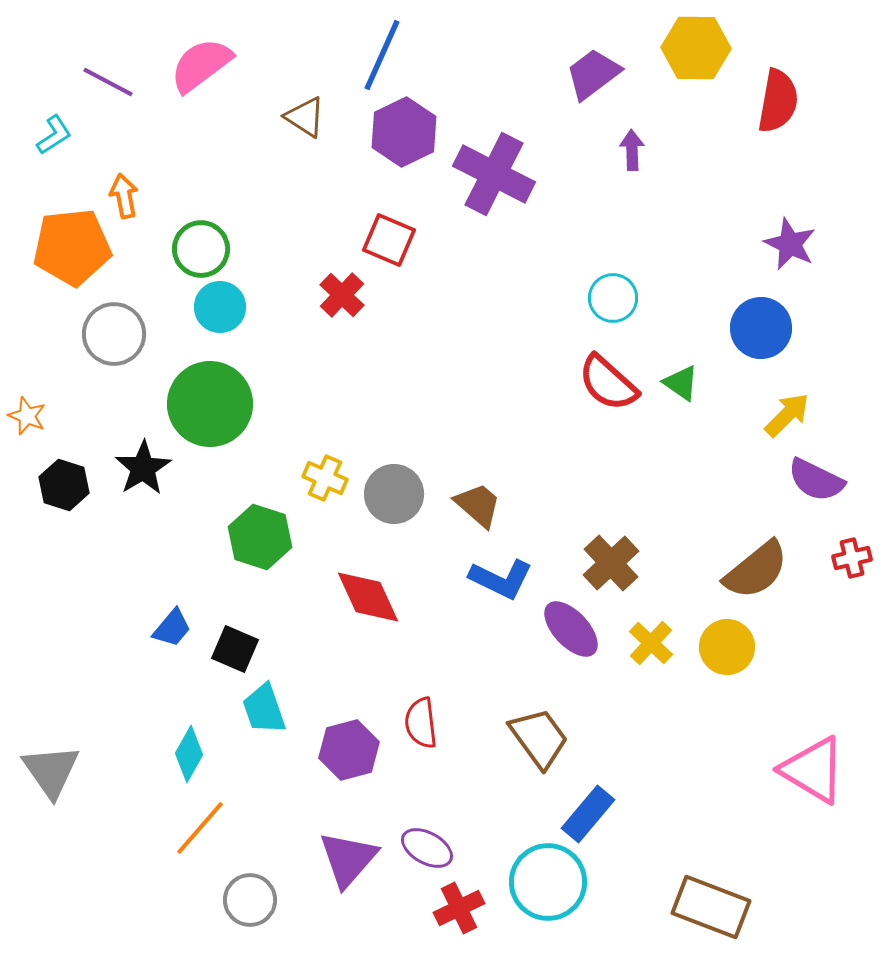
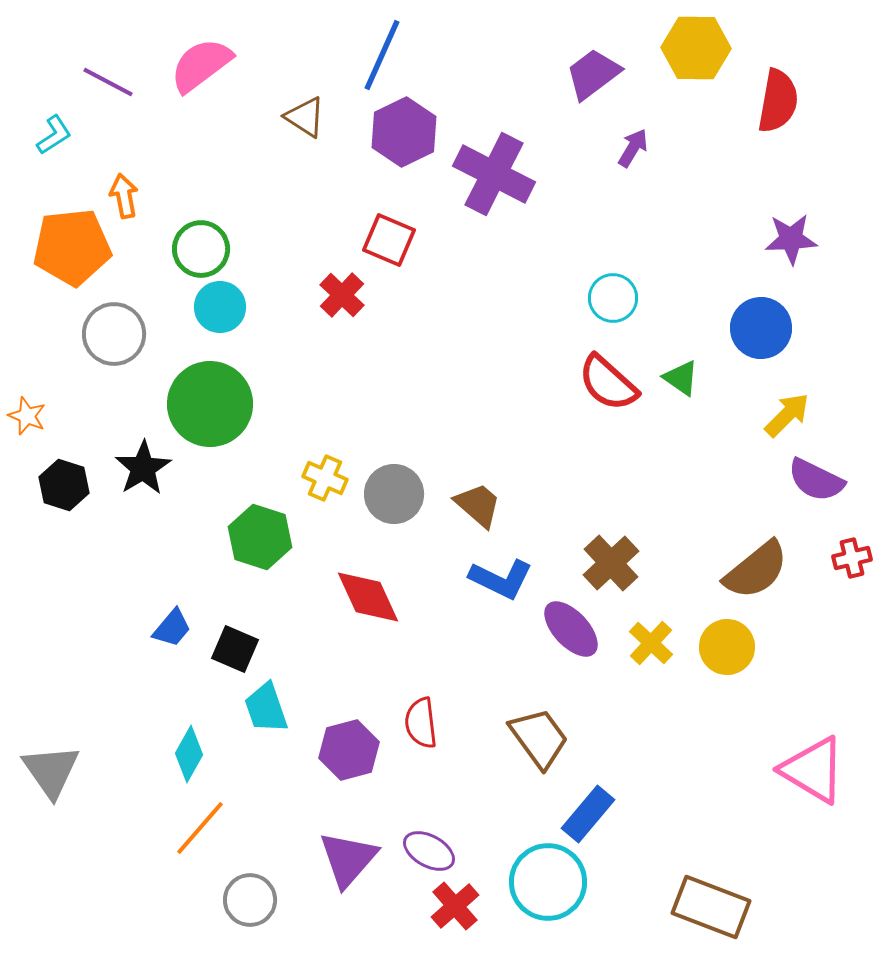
purple arrow at (632, 150): moved 1 px right, 2 px up; rotated 33 degrees clockwise
purple star at (790, 244): moved 1 px right, 5 px up; rotated 28 degrees counterclockwise
green triangle at (681, 383): moved 5 px up
cyan trapezoid at (264, 709): moved 2 px right, 1 px up
purple ellipse at (427, 848): moved 2 px right, 3 px down
red cross at (459, 908): moved 4 px left, 2 px up; rotated 15 degrees counterclockwise
